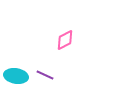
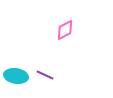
pink diamond: moved 10 px up
